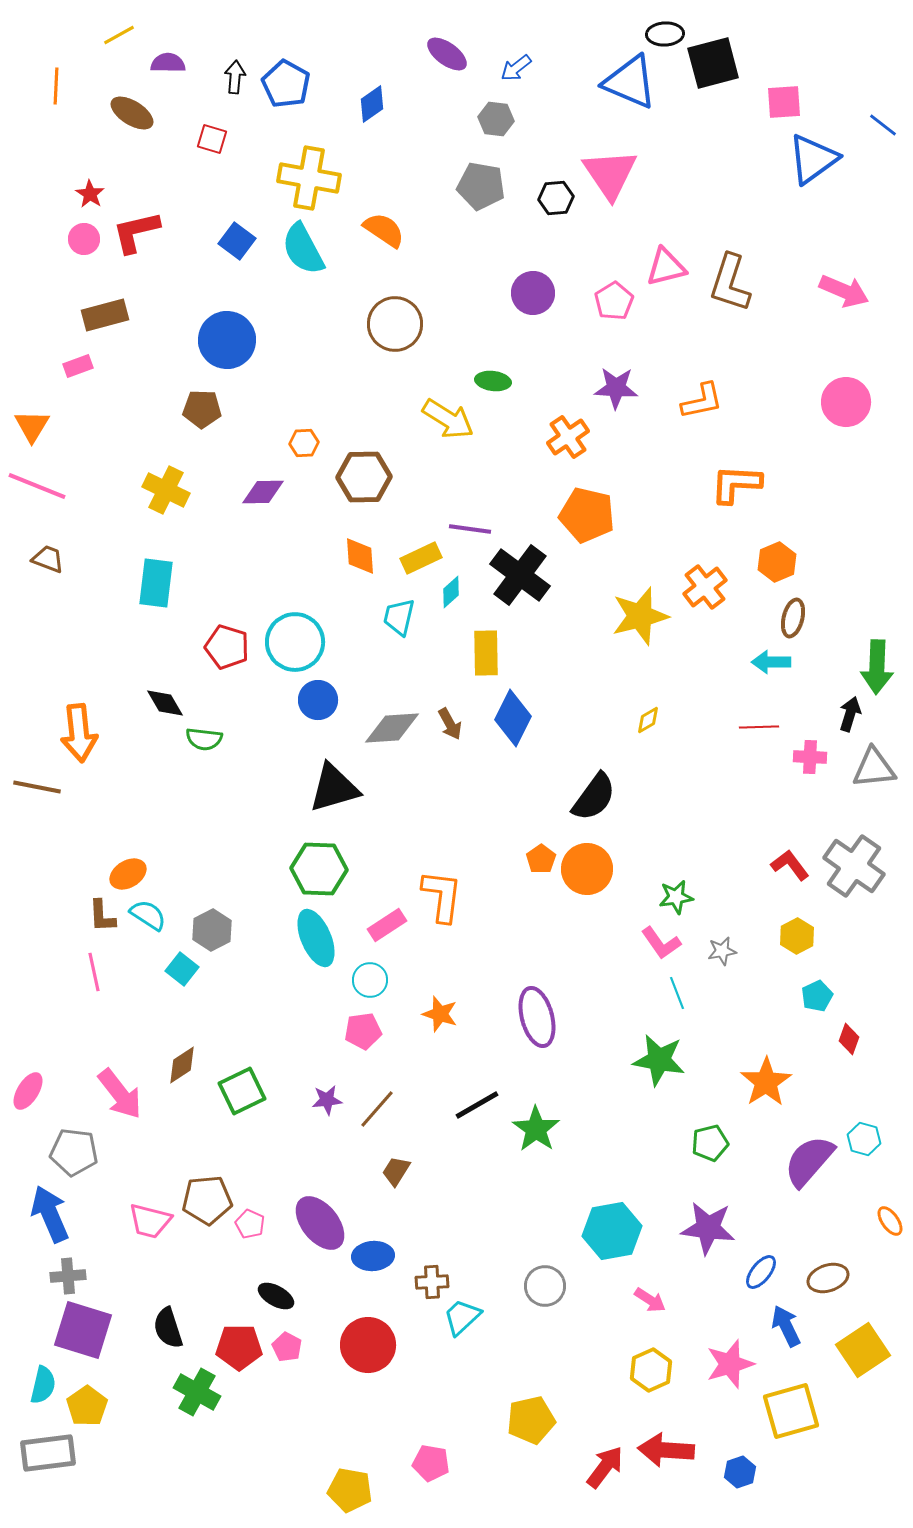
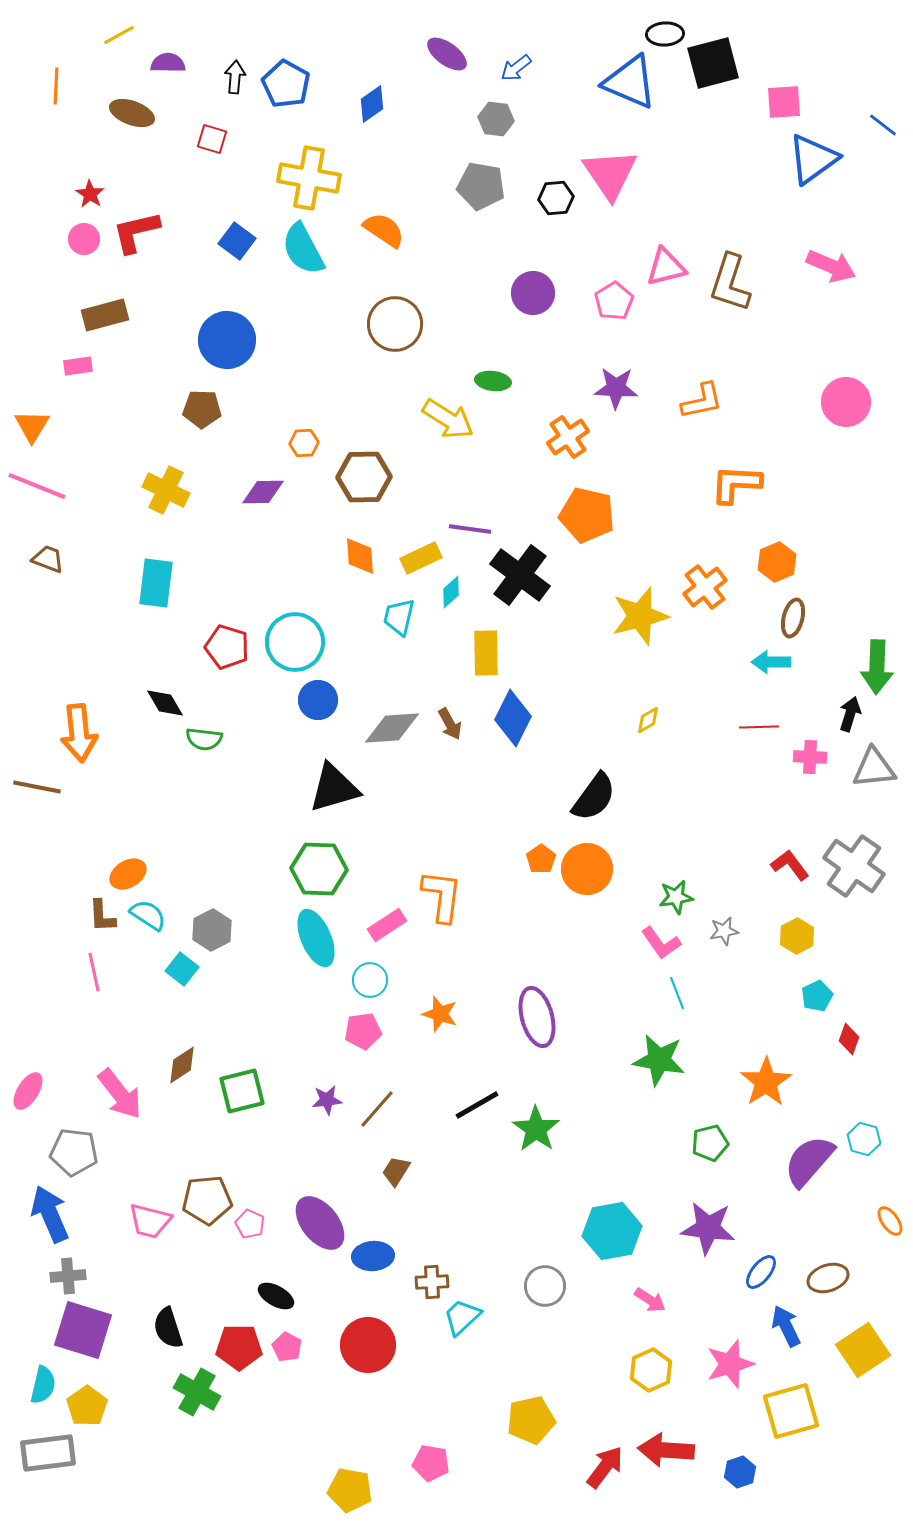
brown ellipse at (132, 113): rotated 12 degrees counterclockwise
pink arrow at (844, 291): moved 13 px left, 25 px up
pink rectangle at (78, 366): rotated 12 degrees clockwise
gray star at (722, 951): moved 2 px right, 20 px up
green square at (242, 1091): rotated 12 degrees clockwise
